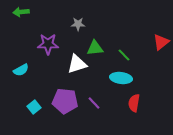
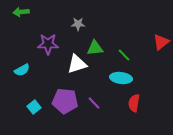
cyan semicircle: moved 1 px right
